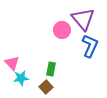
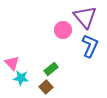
purple triangle: moved 2 px right, 2 px up
pink circle: moved 1 px right
green rectangle: rotated 40 degrees clockwise
cyan star: rotated 14 degrees clockwise
